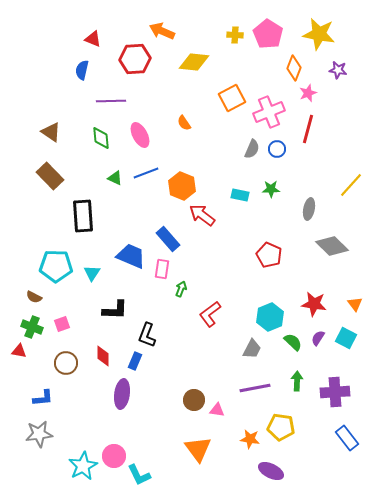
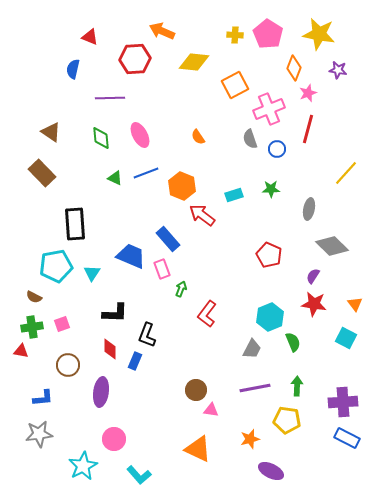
red triangle at (93, 39): moved 3 px left, 2 px up
blue semicircle at (82, 70): moved 9 px left, 1 px up
orange square at (232, 98): moved 3 px right, 13 px up
purple line at (111, 101): moved 1 px left, 3 px up
pink cross at (269, 112): moved 3 px up
orange semicircle at (184, 123): moved 14 px right, 14 px down
gray semicircle at (252, 149): moved 2 px left, 10 px up; rotated 138 degrees clockwise
brown rectangle at (50, 176): moved 8 px left, 3 px up
yellow line at (351, 185): moved 5 px left, 12 px up
cyan rectangle at (240, 195): moved 6 px left; rotated 30 degrees counterclockwise
black rectangle at (83, 216): moved 8 px left, 8 px down
cyan pentagon at (56, 266): rotated 12 degrees counterclockwise
pink rectangle at (162, 269): rotated 30 degrees counterclockwise
black L-shape at (115, 310): moved 3 px down
red L-shape at (210, 314): moved 3 px left; rotated 16 degrees counterclockwise
green cross at (32, 327): rotated 30 degrees counterclockwise
purple semicircle at (318, 338): moved 5 px left, 62 px up
green semicircle at (293, 342): rotated 24 degrees clockwise
red triangle at (19, 351): moved 2 px right
red diamond at (103, 356): moved 7 px right, 7 px up
brown circle at (66, 363): moved 2 px right, 2 px down
green arrow at (297, 381): moved 5 px down
purple cross at (335, 392): moved 8 px right, 10 px down
purple ellipse at (122, 394): moved 21 px left, 2 px up
brown circle at (194, 400): moved 2 px right, 10 px up
pink triangle at (217, 410): moved 6 px left
yellow pentagon at (281, 427): moved 6 px right, 7 px up
blue rectangle at (347, 438): rotated 25 degrees counterclockwise
orange star at (250, 439): rotated 24 degrees counterclockwise
orange triangle at (198, 449): rotated 28 degrees counterclockwise
pink circle at (114, 456): moved 17 px up
cyan L-shape at (139, 475): rotated 15 degrees counterclockwise
